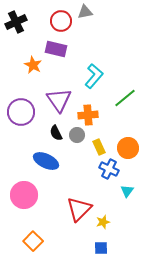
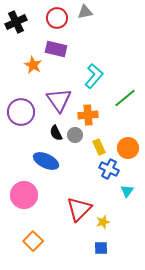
red circle: moved 4 px left, 3 px up
gray circle: moved 2 px left
